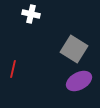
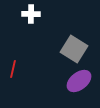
white cross: rotated 12 degrees counterclockwise
purple ellipse: rotated 10 degrees counterclockwise
